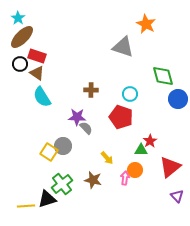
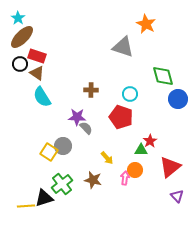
black triangle: moved 3 px left, 1 px up
